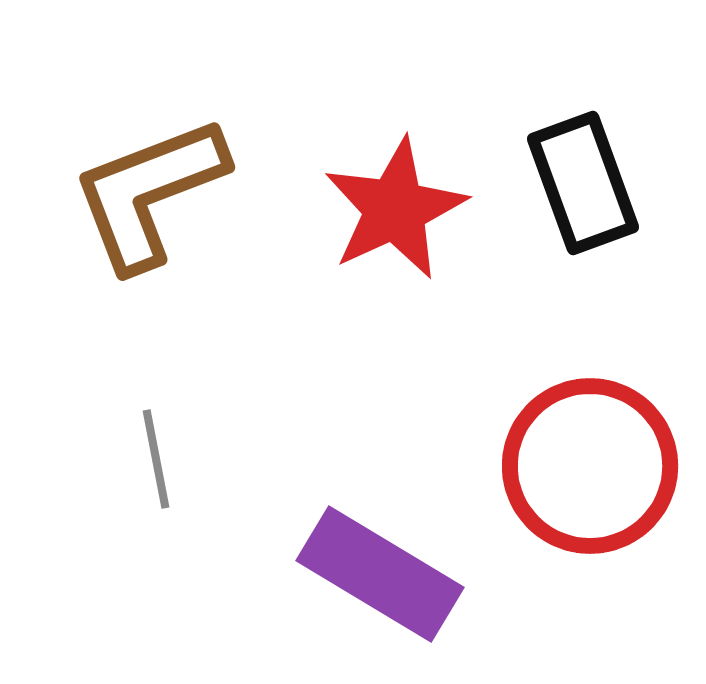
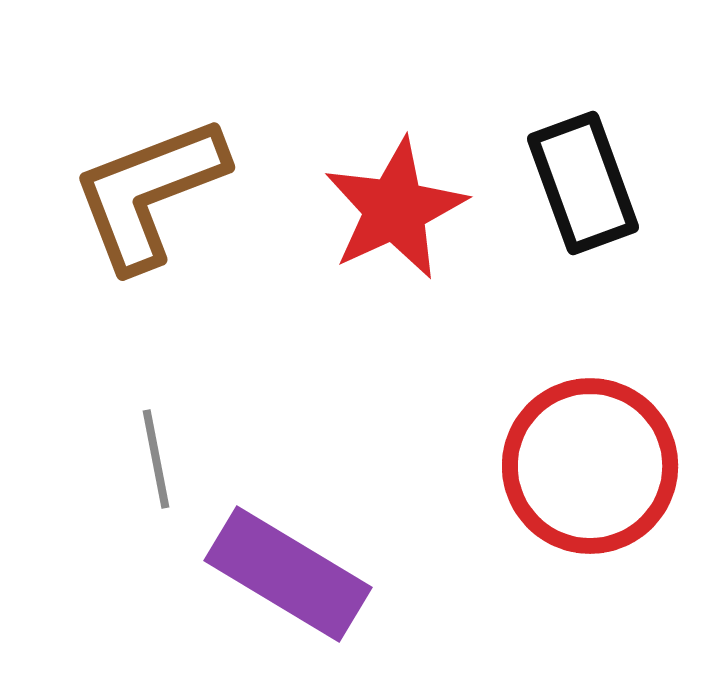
purple rectangle: moved 92 px left
